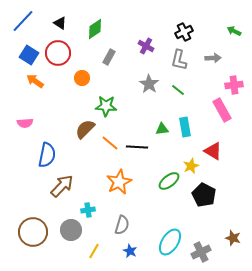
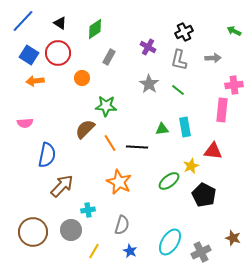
purple cross: moved 2 px right, 1 px down
orange arrow: rotated 42 degrees counterclockwise
pink rectangle: rotated 35 degrees clockwise
orange line: rotated 18 degrees clockwise
red triangle: rotated 24 degrees counterclockwise
orange star: rotated 20 degrees counterclockwise
